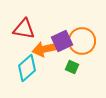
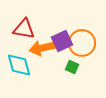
orange circle: moved 2 px down
orange arrow: moved 3 px left, 1 px up
cyan diamond: moved 8 px left, 3 px up; rotated 64 degrees counterclockwise
